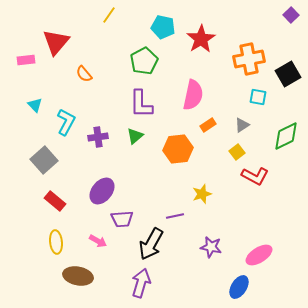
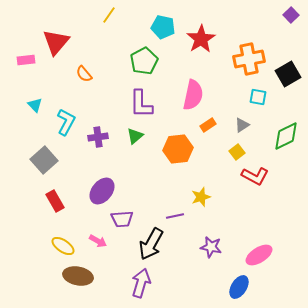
yellow star: moved 1 px left, 3 px down
red rectangle: rotated 20 degrees clockwise
yellow ellipse: moved 7 px right, 4 px down; rotated 50 degrees counterclockwise
